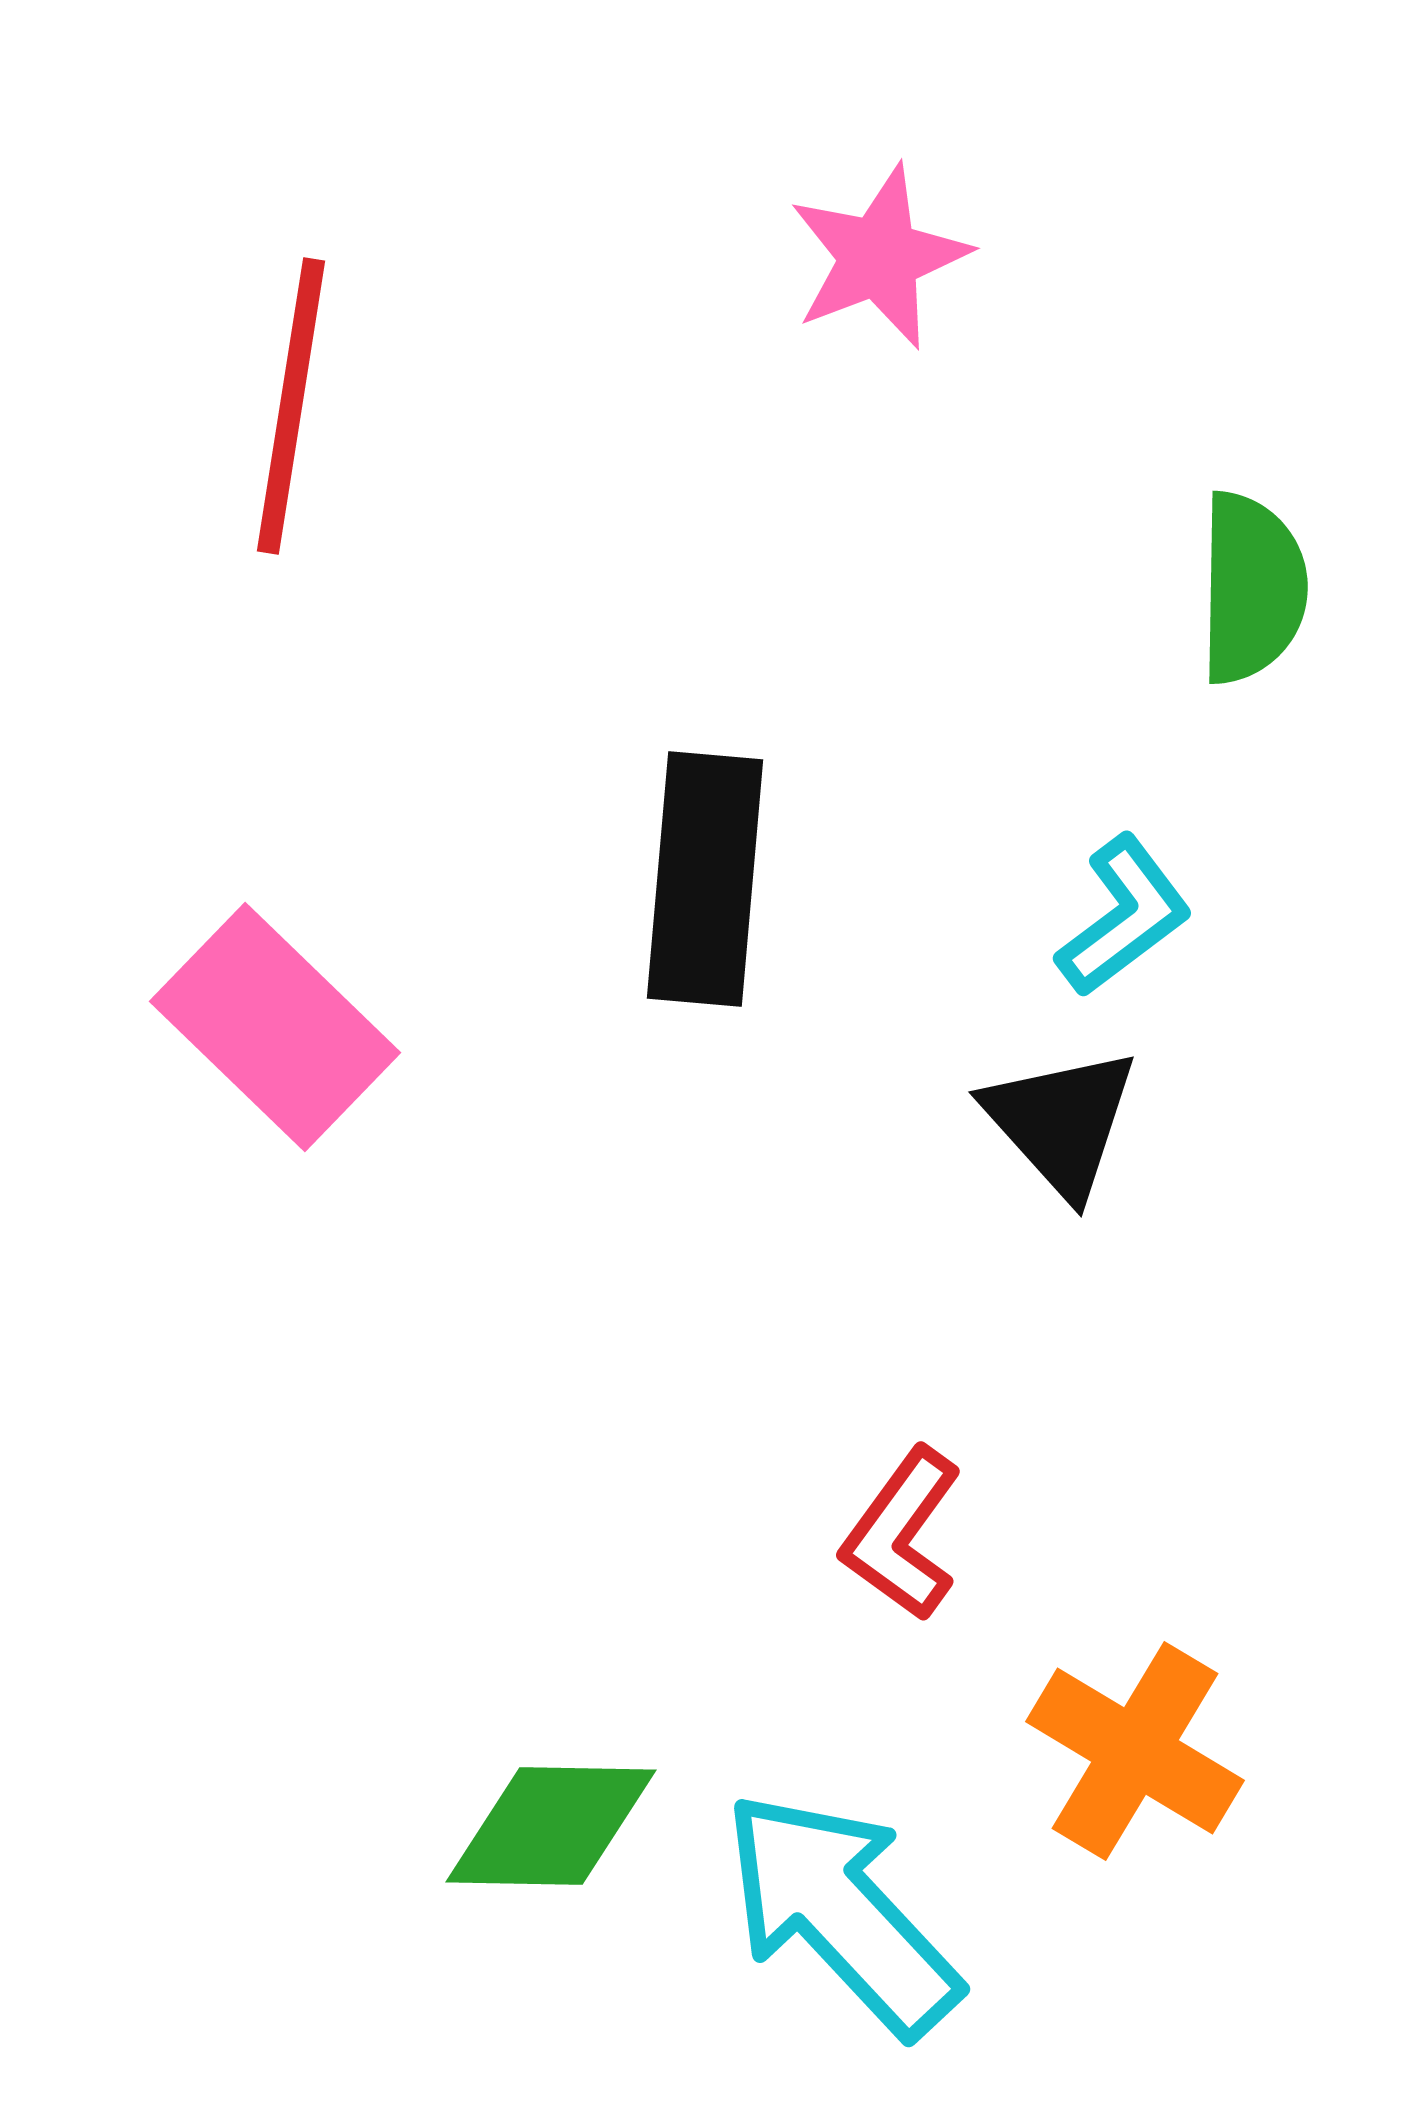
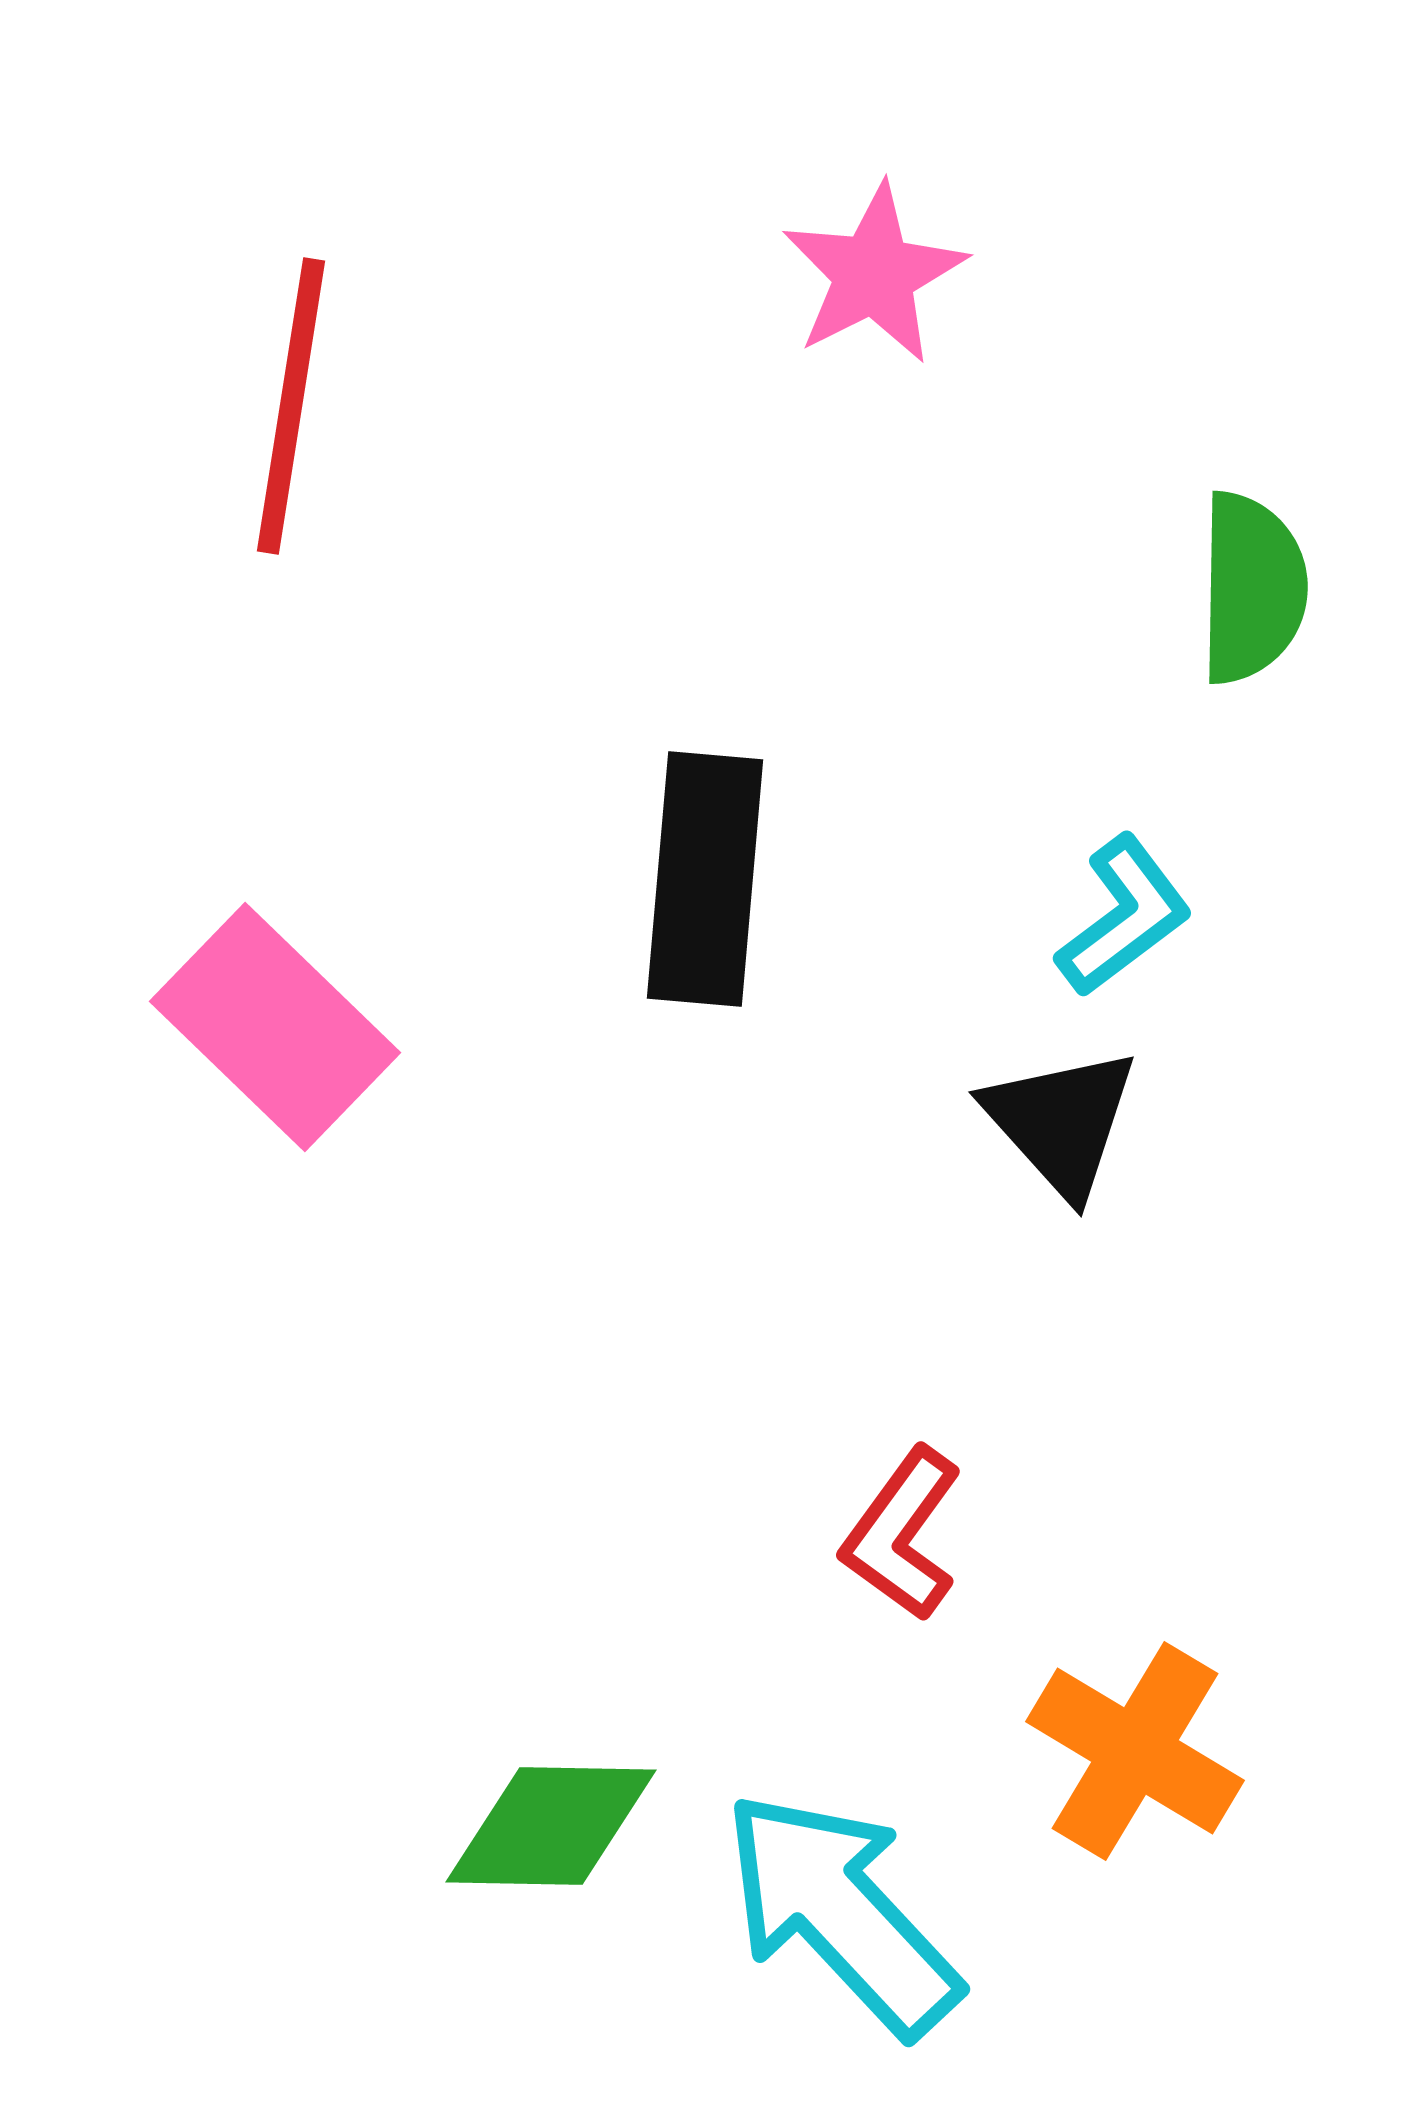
pink star: moved 5 px left, 17 px down; rotated 6 degrees counterclockwise
